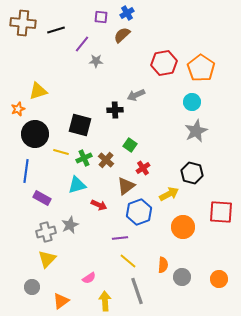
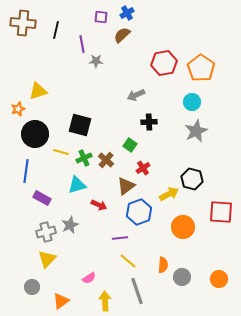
black line at (56, 30): rotated 60 degrees counterclockwise
purple line at (82, 44): rotated 48 degrees counterclockwise
black cross at (115, 110): moved 34 px right, 12 px down
black hexagon at (192, 173): moved 6 px down
